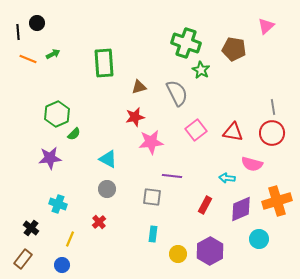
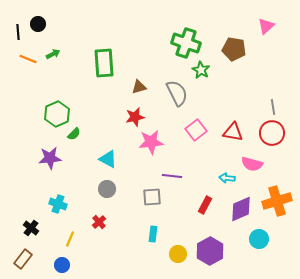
black circle: moved 1 px right, 1 px down
gray square: rotated 12 degrees counterclockwise
